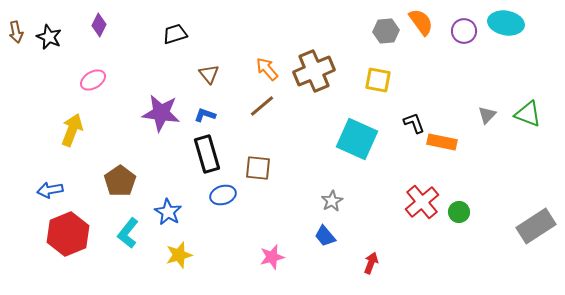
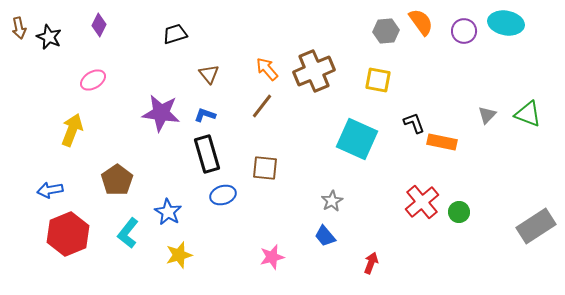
brown arrow: moved 3 px right, 4 px up
brown line: rotated 12 degrees counterclockwise
brown square: moved 7 px right
brown pentagon: moved 3 px left, 1 px up
